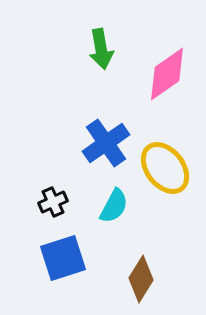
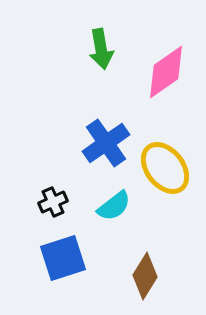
pink diamond: moved 1 px left, 2 px up
cyan semicircle: rotated 24 degrees clockwise
brown diamond: moved 4 px right, 3 px up
